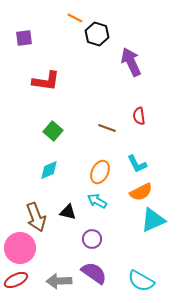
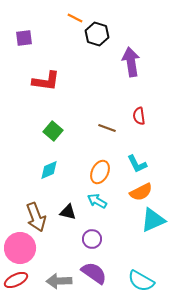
purple arrow: rotated 16 degrees clockwise
